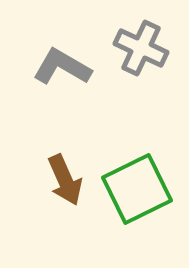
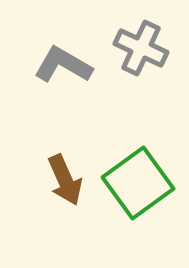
gray L-shape: moved 1 px right, 2 px up
green square: moved 1 px right, 6 px up; rotated 10 degrees counterclockwise
